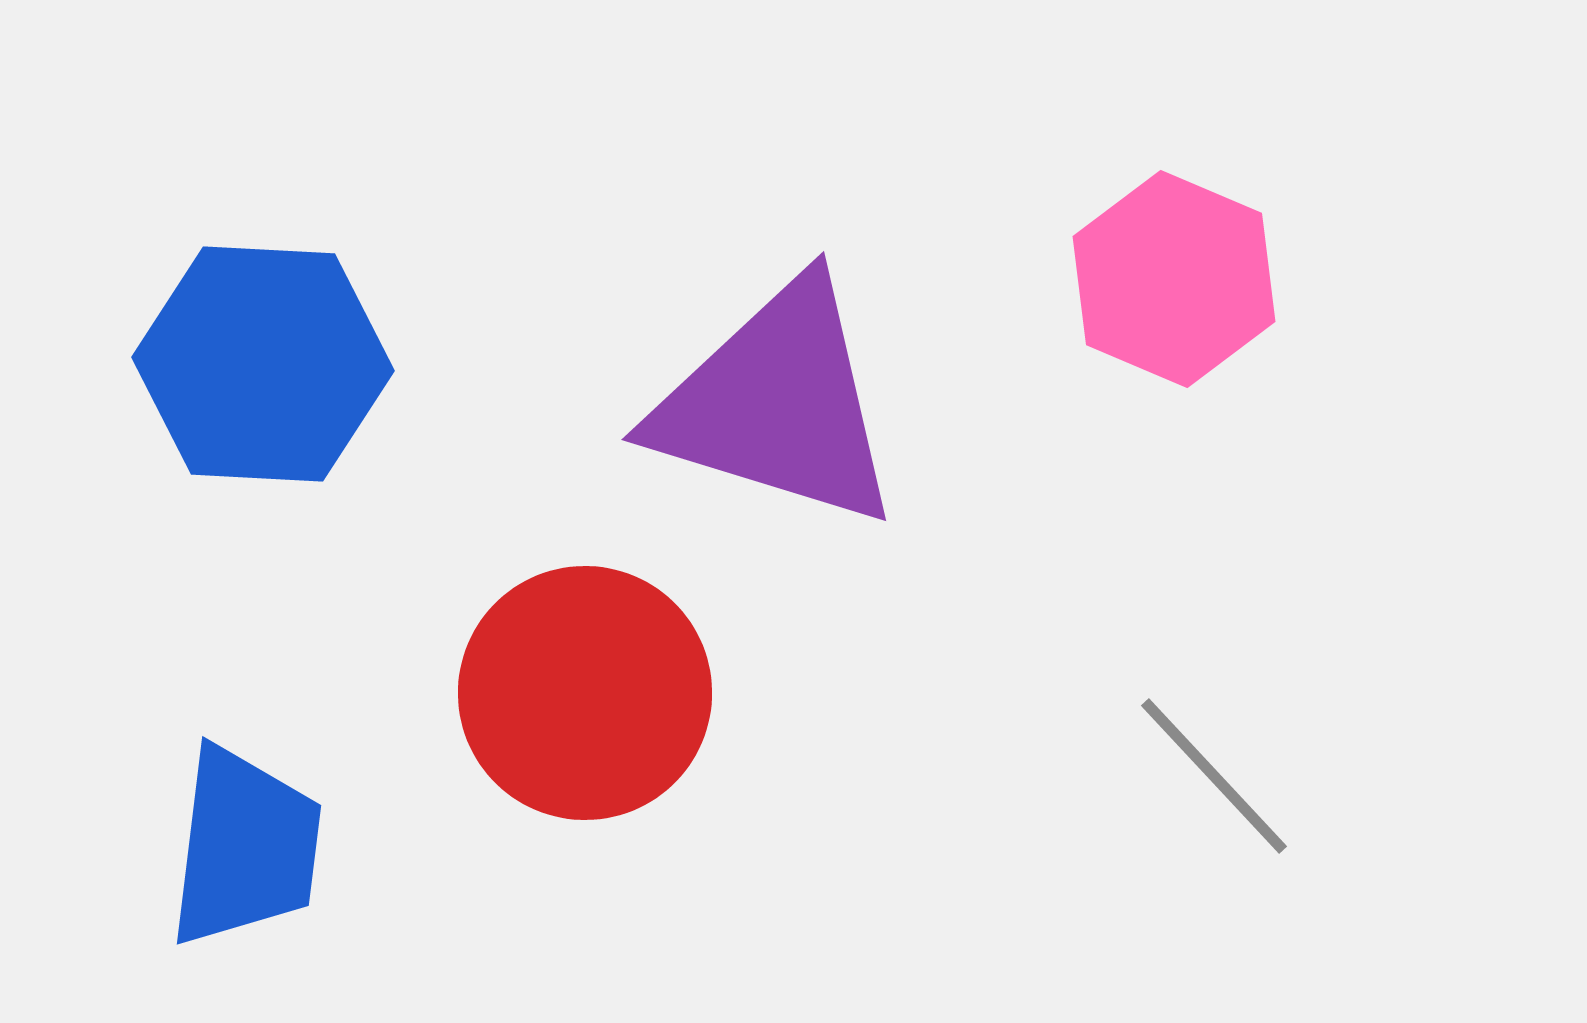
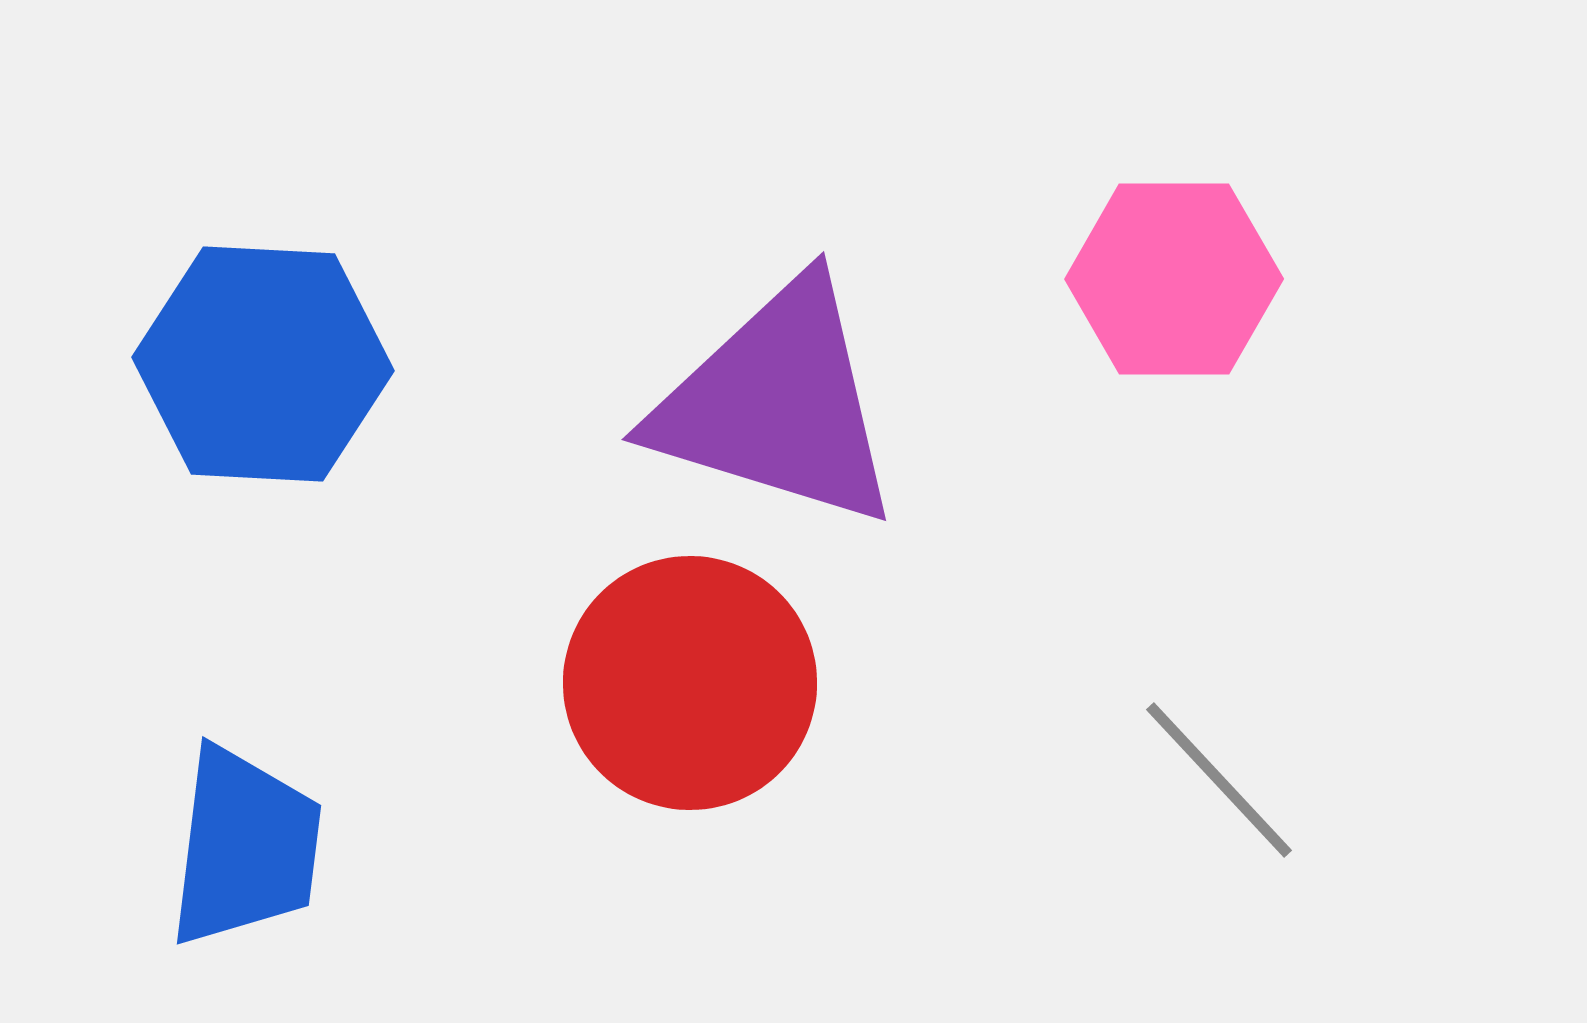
pink hexagon: rotated 23 degrees counterclockwise
red circle: moved 105 px right, 10 px up
gray line: moved 5 px right, 4 px down
